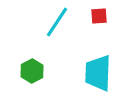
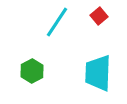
red square: rotated 36 degrees counterclockwise
